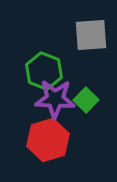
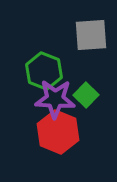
green square: moved 5 px up
red hexagon: moved 10 px right, 8 px up; rotated 21 degrees counterclockwise
